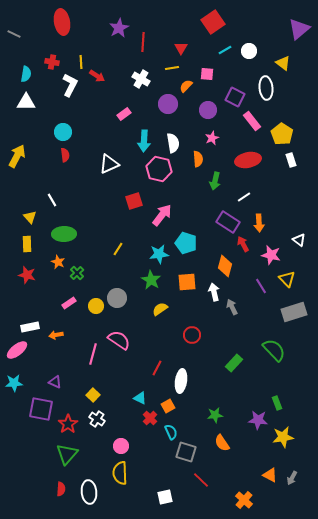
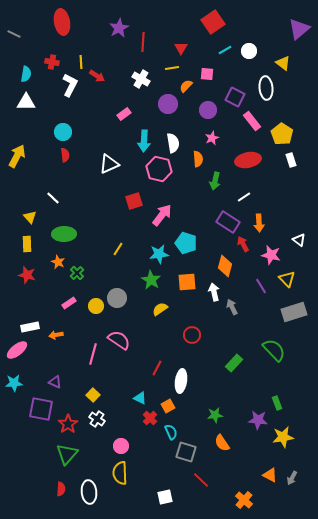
white line at (52, 200): moved 1 px right, 2 px up; rotated 16 degrees counterclockwise
